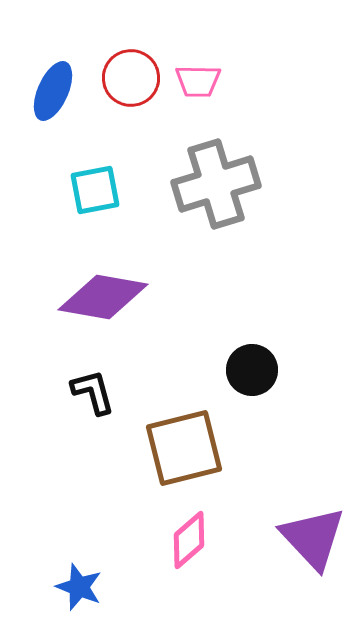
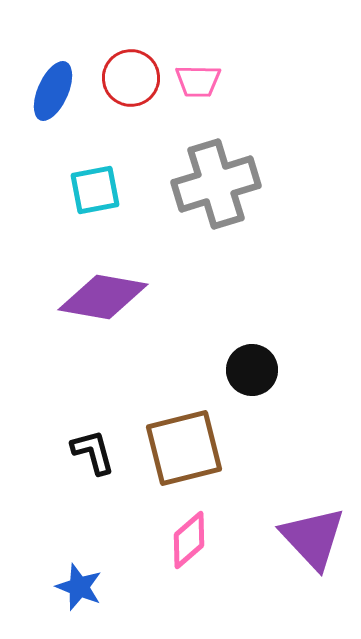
black L-shape: moved 60 px down
